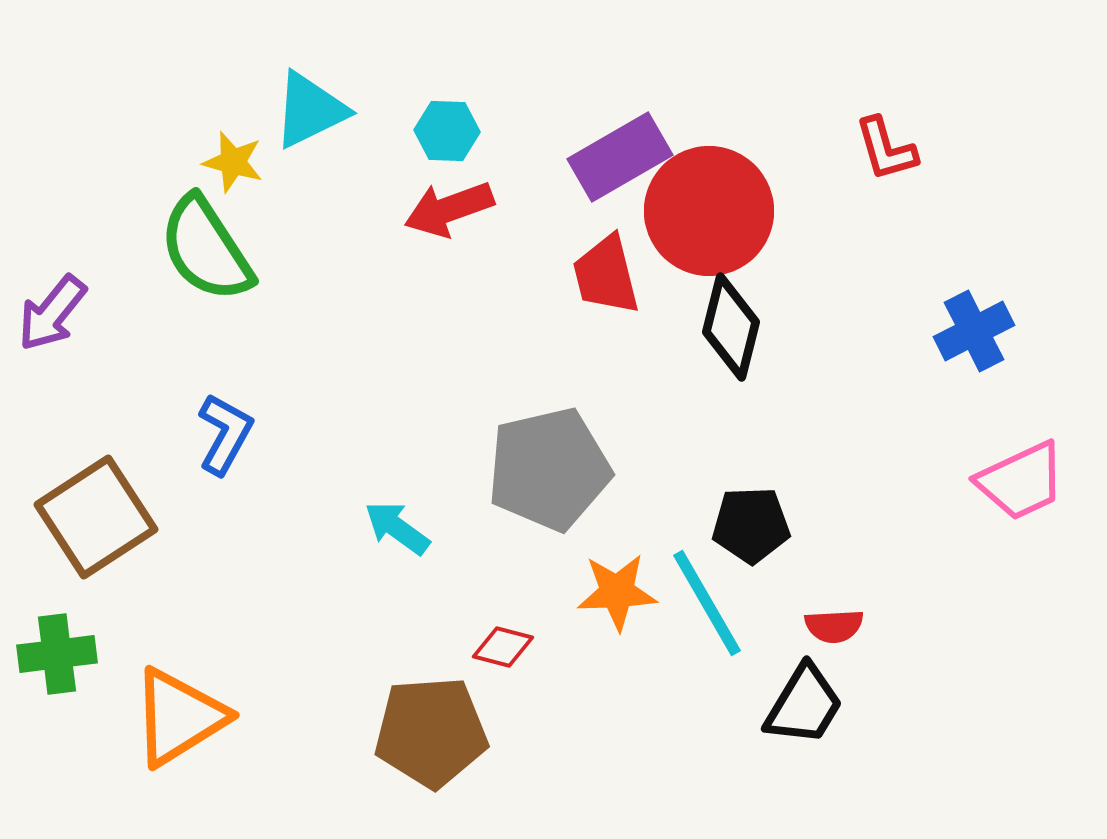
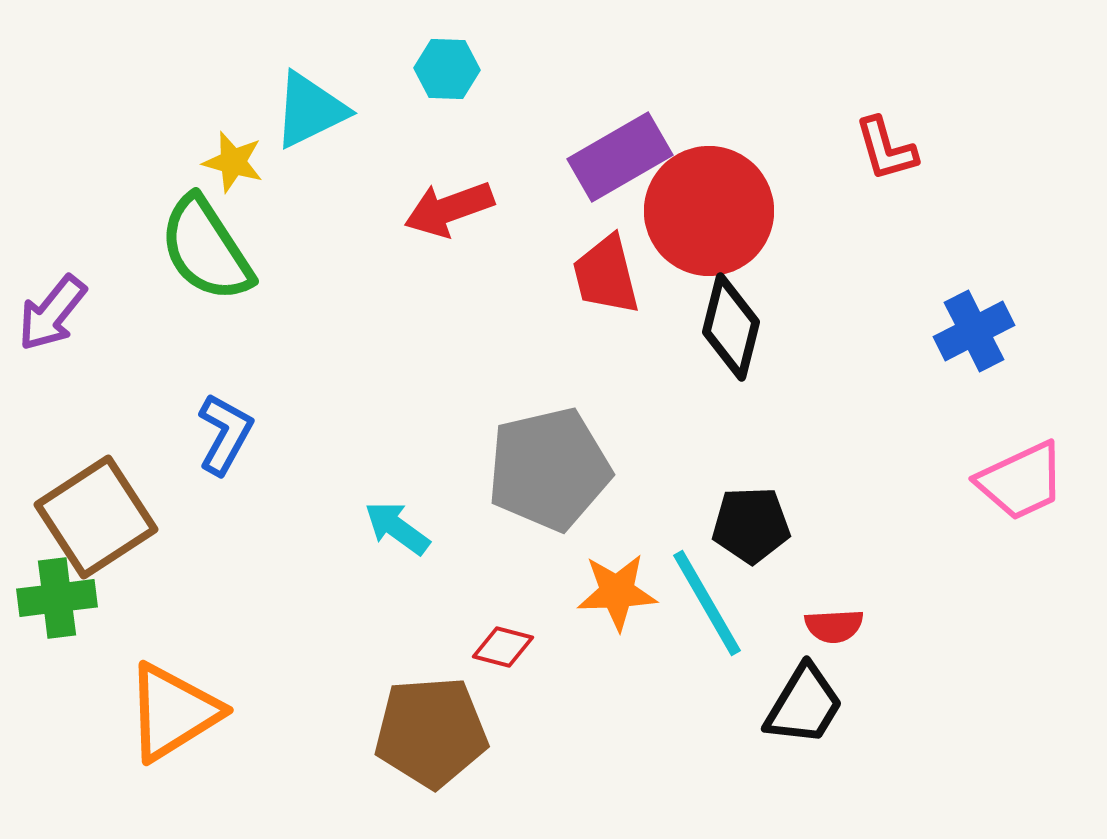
cyan hexagon: moved 62 px up
green cross: moved 56 px up
orange triangle: moved 6 px left, 5 px up
